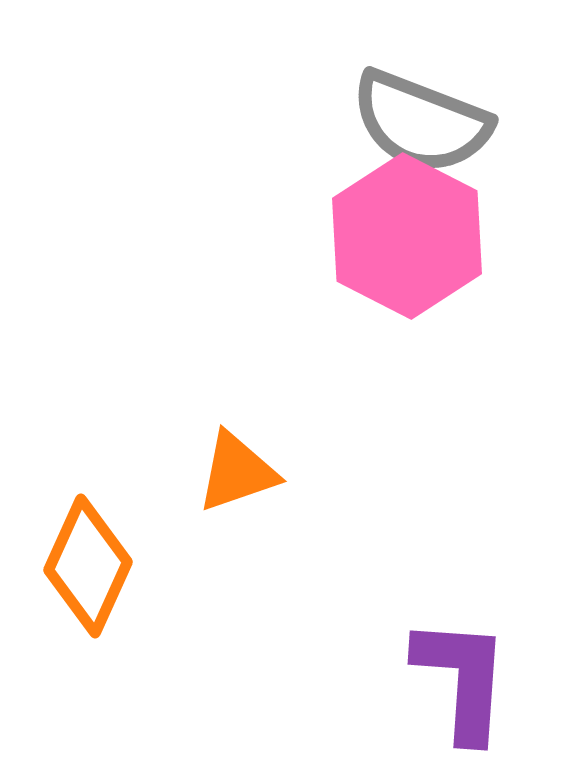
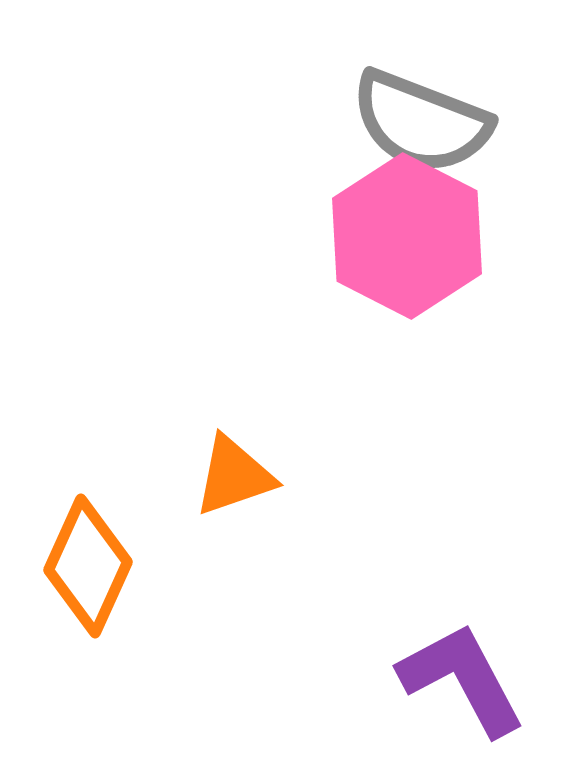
orange triangle: moved 3 px left, 4 px down
purple L-shape: rotated 32 degrees counterclockwise
